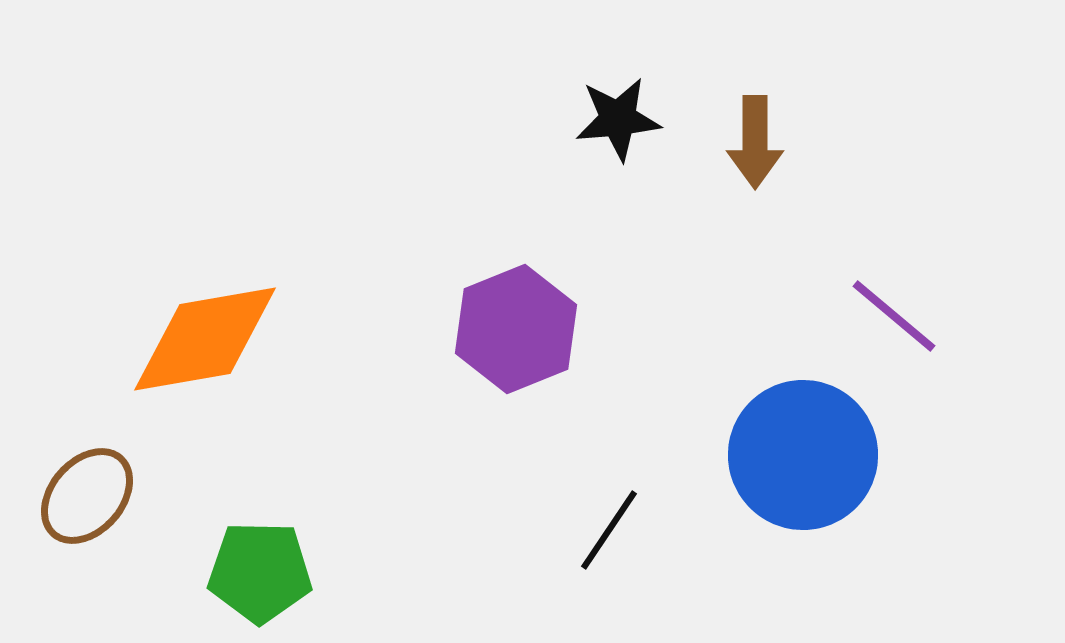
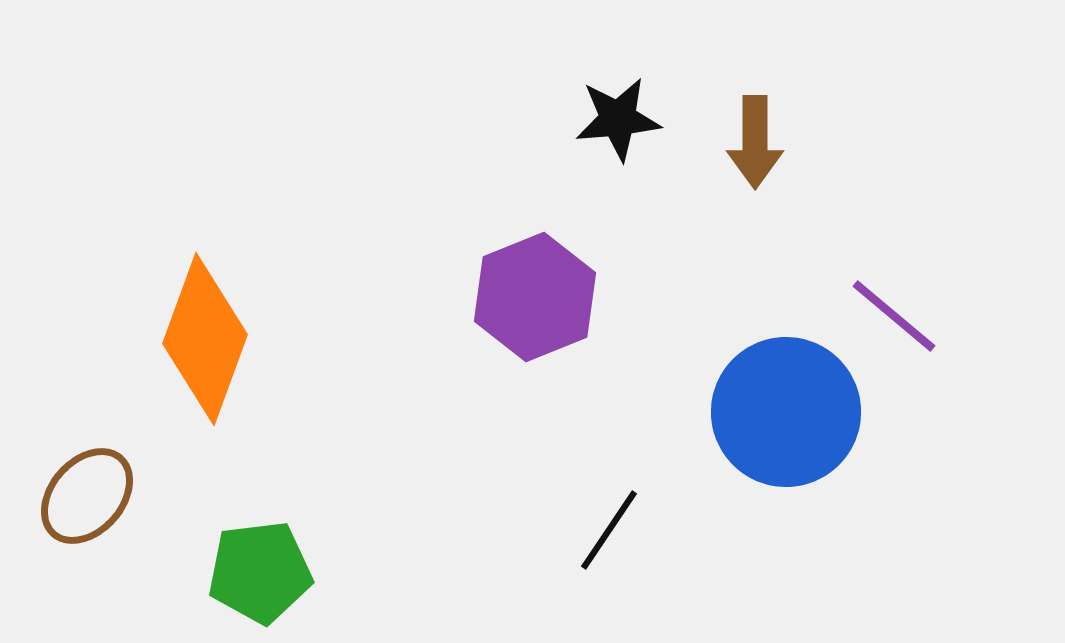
purple hexagon: moved 19 px right, 32 px up
orange diamond: rotated 60 degrees counterclockwise
blue circle: moved 17 px left, 43 px up
green pentagon: rotated 8 degrees counterclockwise
